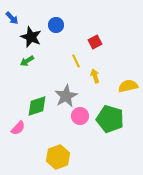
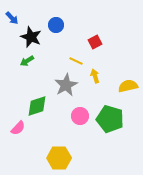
yellow line: rotated 40 degrees counterclockwise
gray star: moved 11 px up
yellow hexagon: moved 1 px right, 1 px down; rotated 20 degrees clockwise
